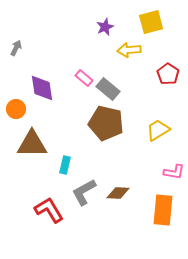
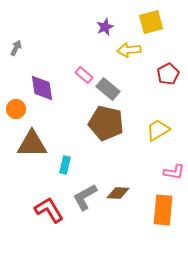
red pentagon: rotated 10 degrees clockwise
pink rectangle: moved 3 px up
gray L-shape: moved 1 px right, 5 px down
